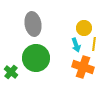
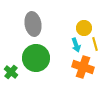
yellow line: moved 1 px right; rotated 24 degrees counterclockwise
